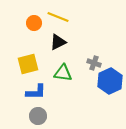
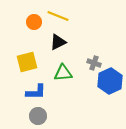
yellow line: moved 1 px up
orange circle: moved 1 px up
yellow square: moved 1 px left, 2 px up
green triangle: rotated 12 degrees counterclockwise
